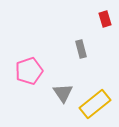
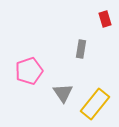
gray rectangle: rotated 24 degrees clockwise
yellow rectangle: rotated 12 degrees counterclockwise
